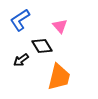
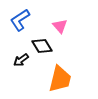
orange trapezoid: moved 1 px right, 2 px down
